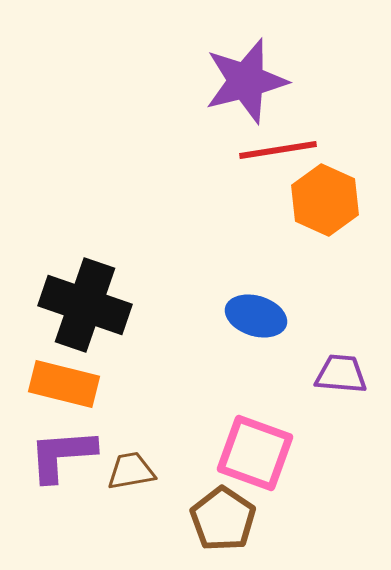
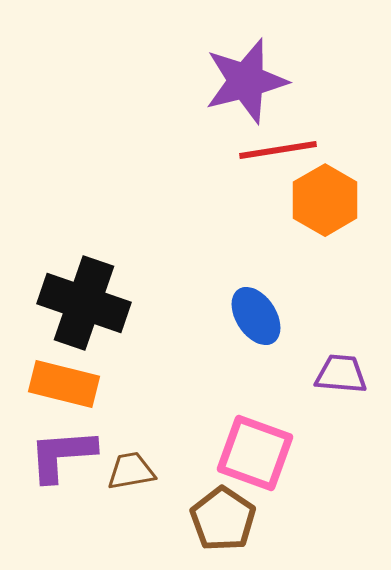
orange hexagon: rotated 6 degrees clockwise
black cross: moved 1 px left, 2 px up
blue ellipse: rotated 40 degrees clockwise
